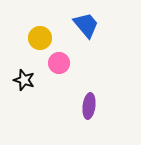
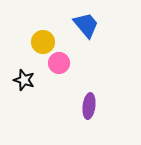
yellow circle: moved 3 px right, 4 px down
